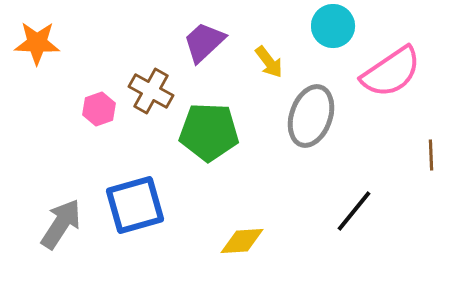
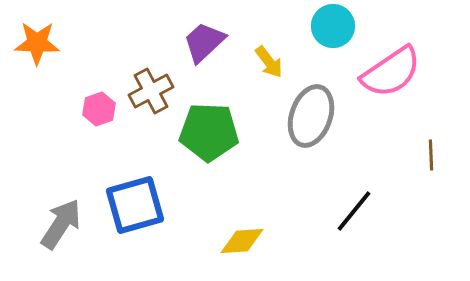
brown cross: rotated 33 degrees clockwise
